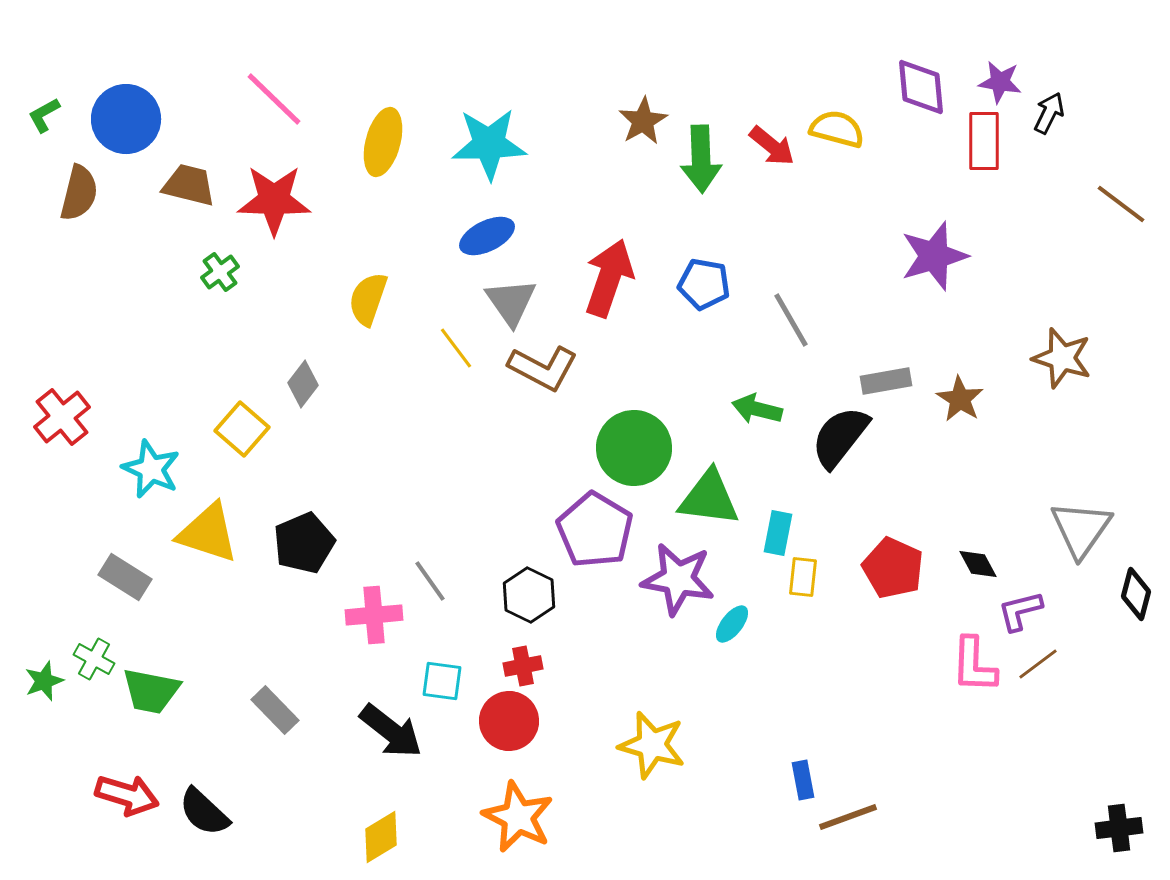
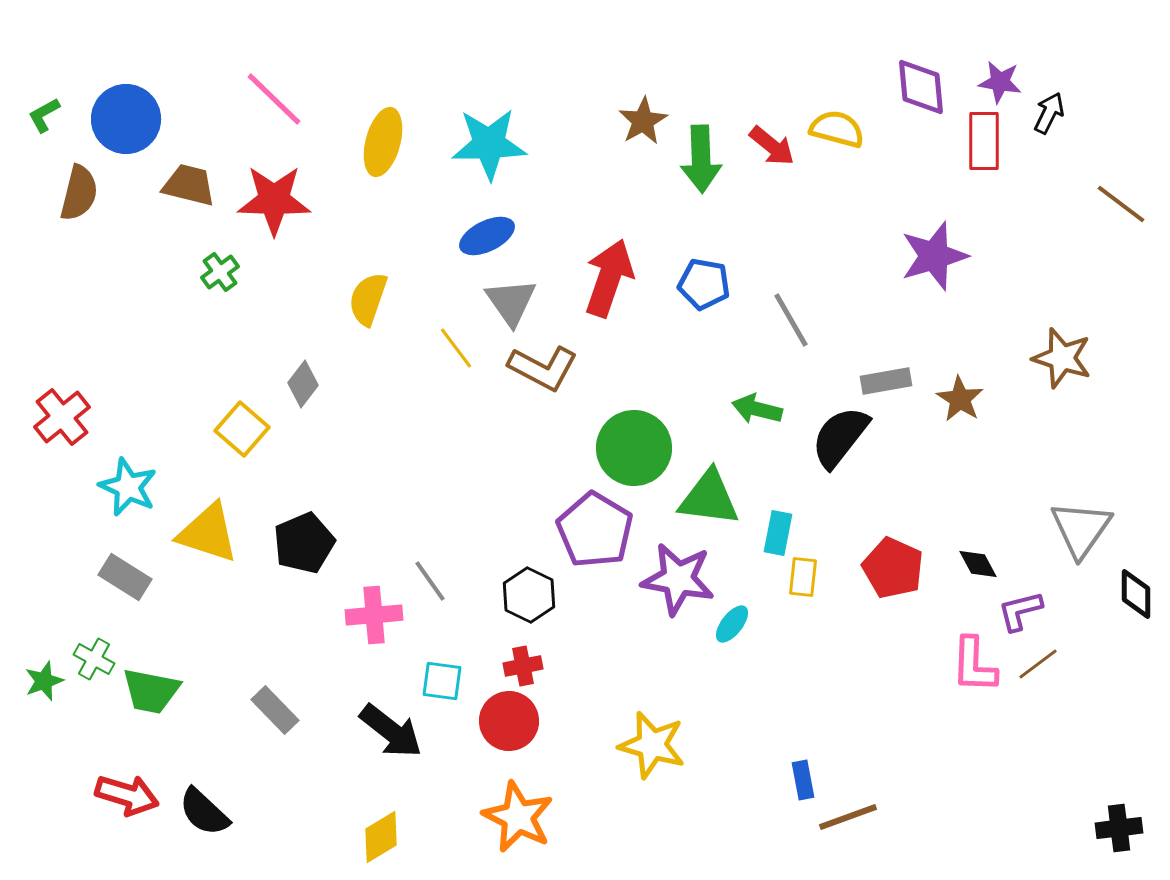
cyan star at (151, 469): moved 23 px left, 18 px down
black diamond at (1136, 594): rotated 15 degrees counterclockwise
